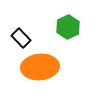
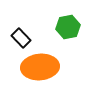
green hexagon: rotated 15 degrees clockwise
